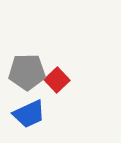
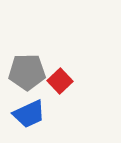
red square: moved 3 px right, 1 px down
